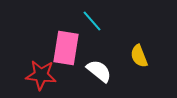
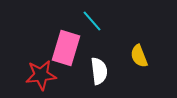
pink rectangle: rotated 8 degrees clockwise
white semicircle: rotated 44 degrees clockwise
red star: rotated 12 degrees counterclockwise
